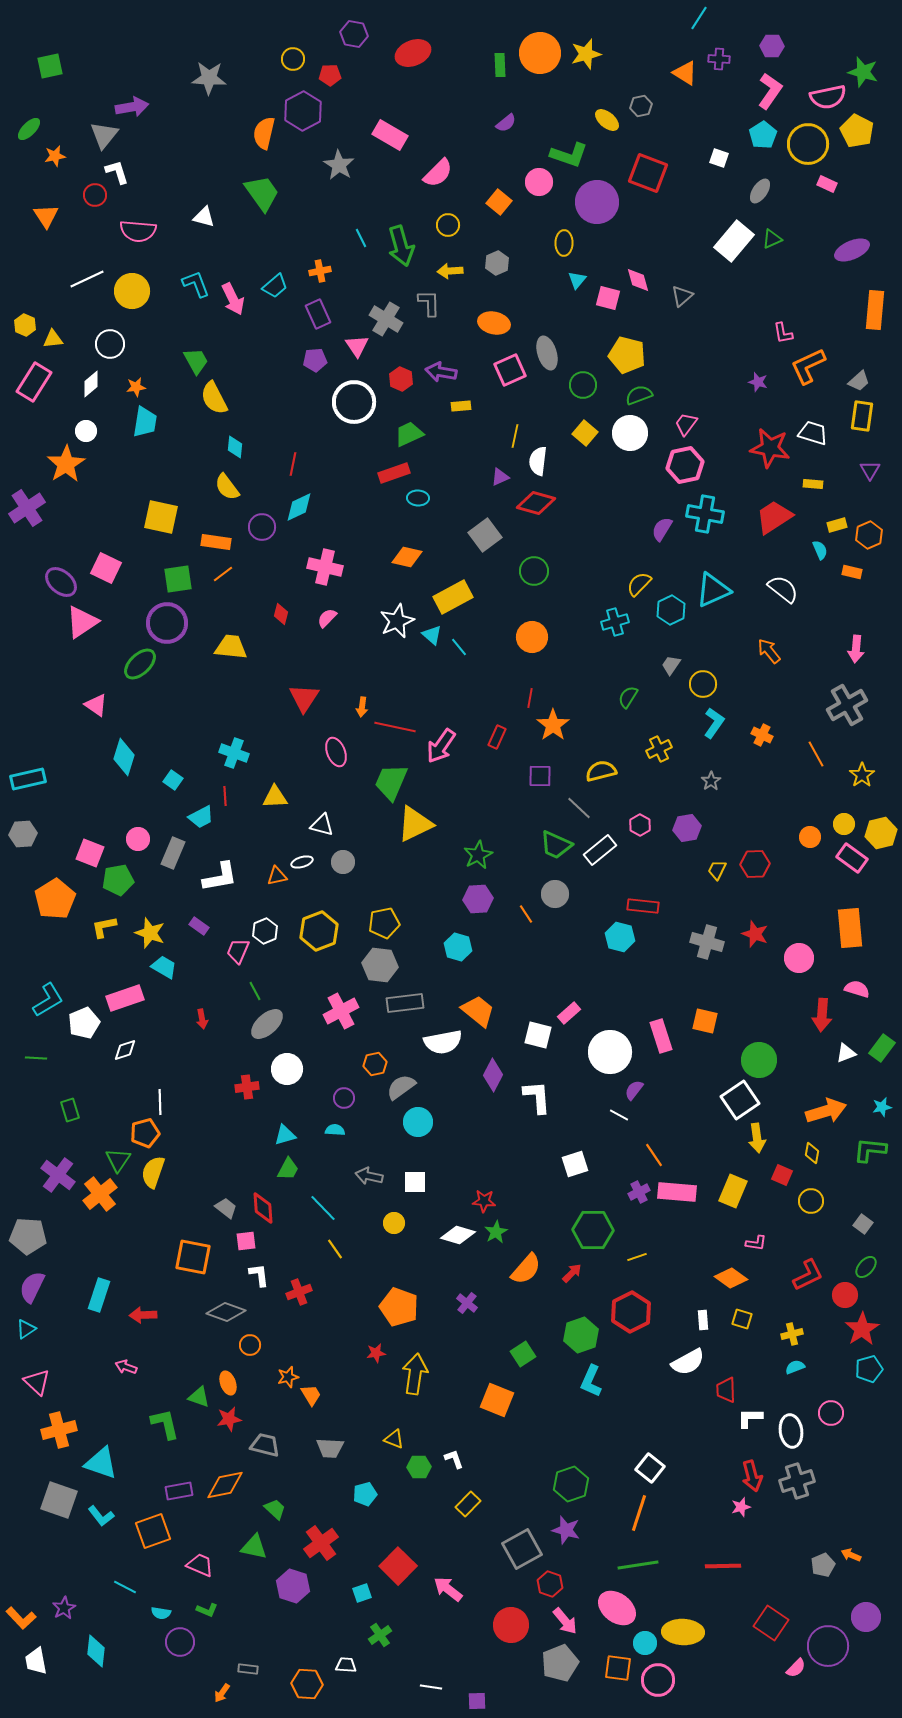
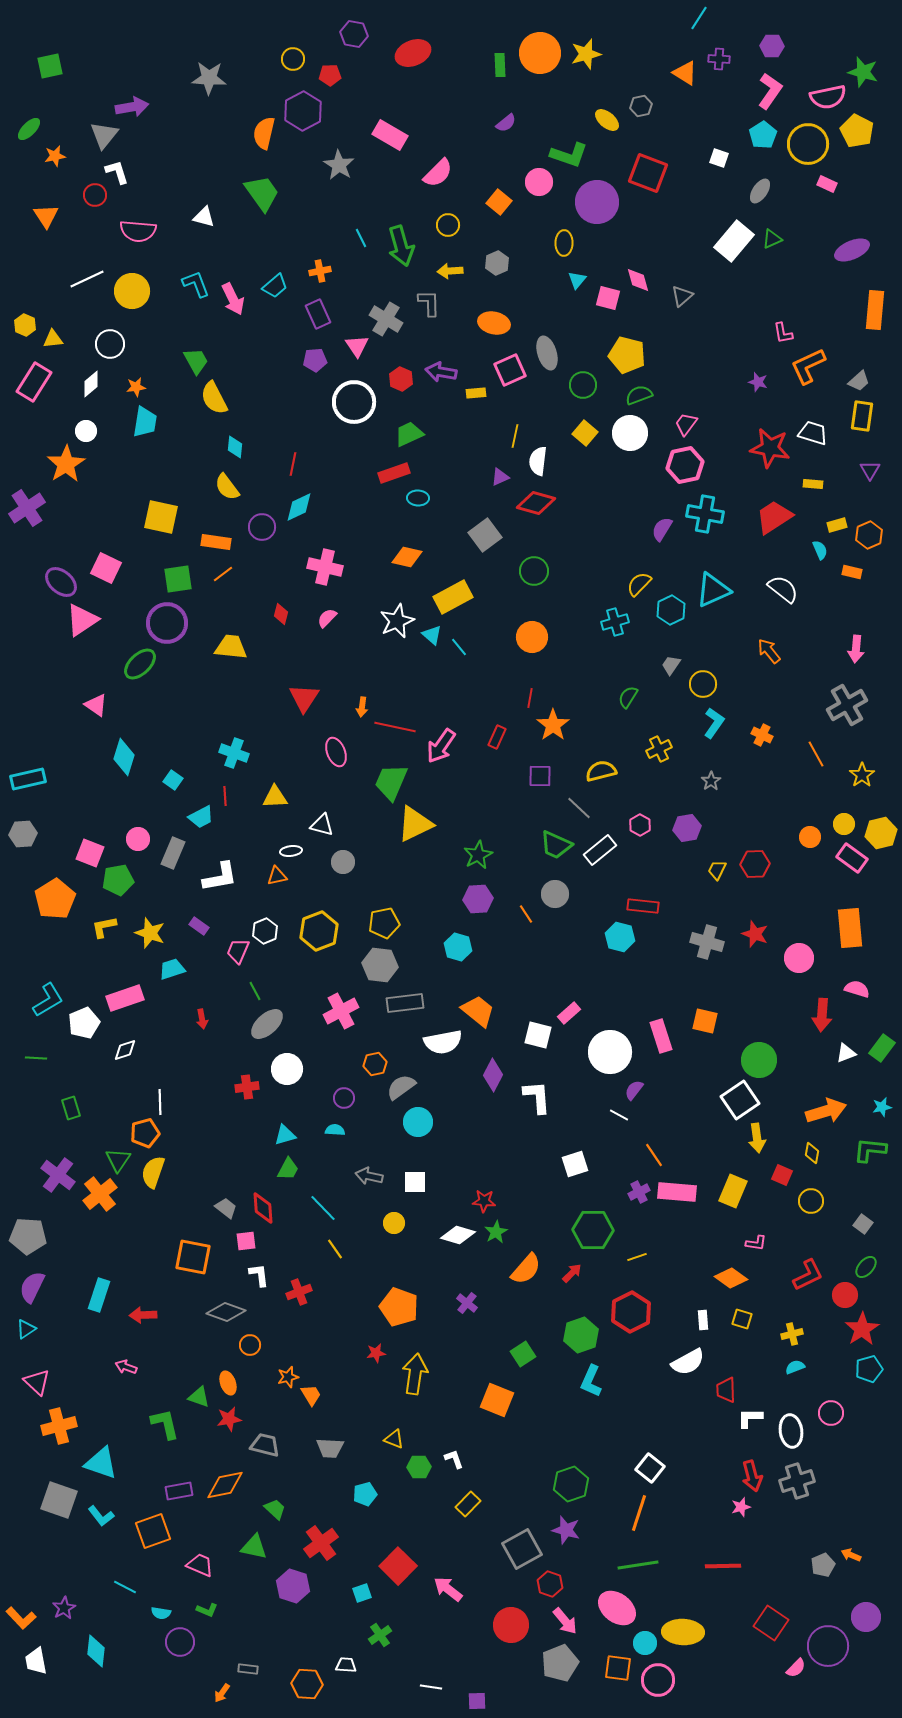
yellow rectangle at (461, 406): moved 15 px right, 13 px up
pink triangle at (82, 622): moved 2 px up
white ellipse at (302, 862): moved 11 px left, 11 px up; rotated 10 degrees clockwise
cyan trapezoid at (164, 967): moved 8 px right, 2 px down; rotated 48 degrees counterclockwise
green rectangle at (70, 1110): moved 1 px right, 2 px up
orange cross at (59, 1430): moved 4 px up
